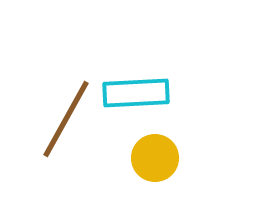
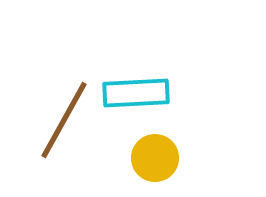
brown line: moved 2 px left, 1 px down
